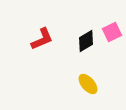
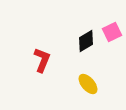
red L-shape: moved 21 px down; rotated 45 degrees counterclockwise
